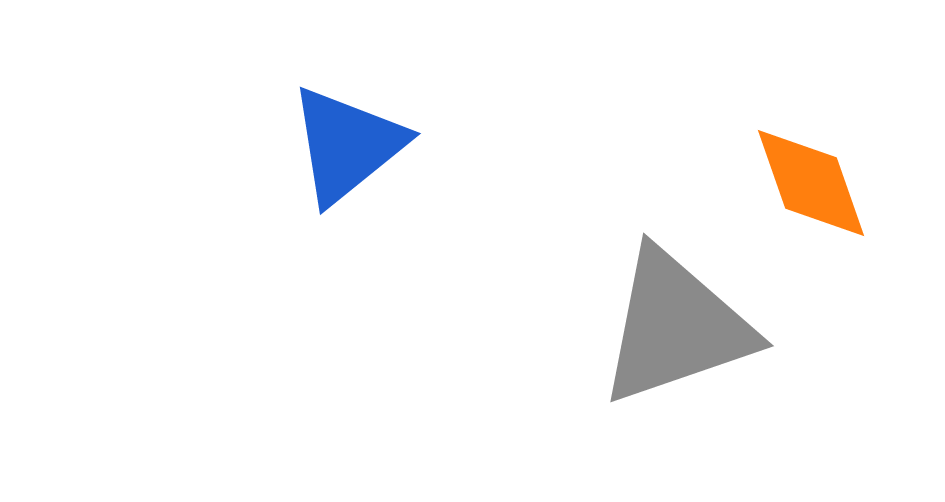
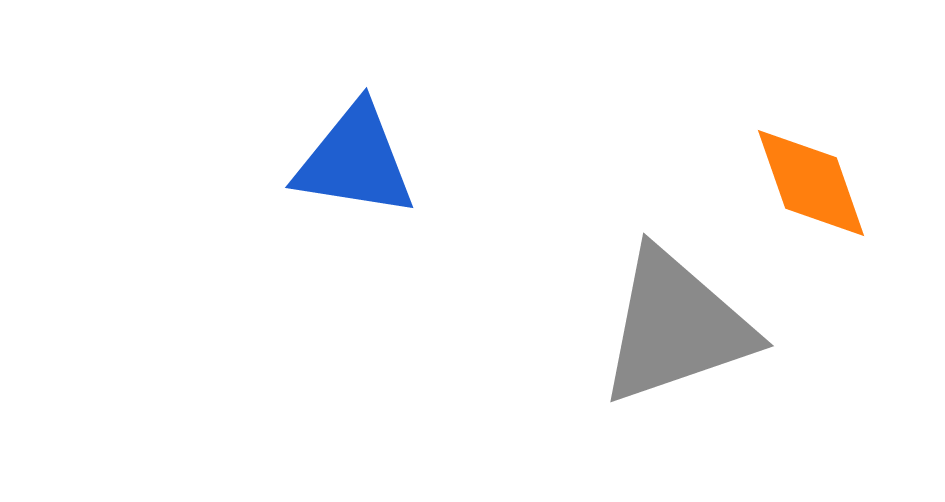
blue triangle: moved 8 px right, 16 px down; rotated 48 degrees clockwise
